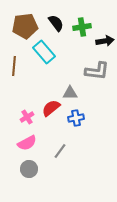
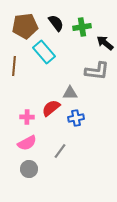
black arrow: moved 2 px down; rotated 132 degrees counterclockwise
pink cross: rotated 32 degrees clockwise
